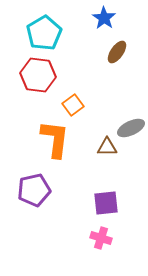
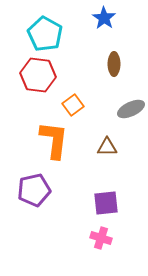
cyan pentagon: moved 1 px right, 1 px down; rotated 12 degrees counterclockwise
brown ellipse: moved 3 px left, 12 px down; rotated 35 degrees counterclockwise
gray ellipse: moved 19 px up
orange L-shape: moved 1 px left, 1 px down
